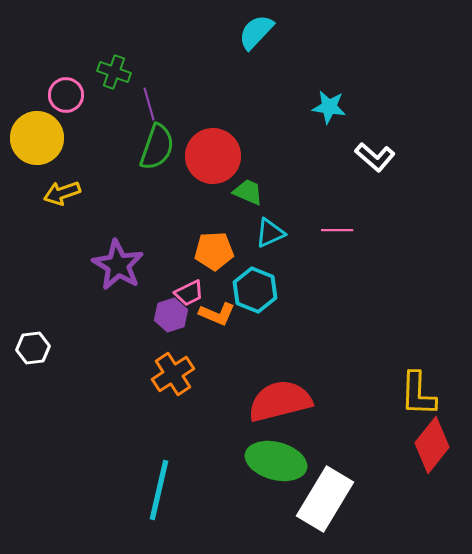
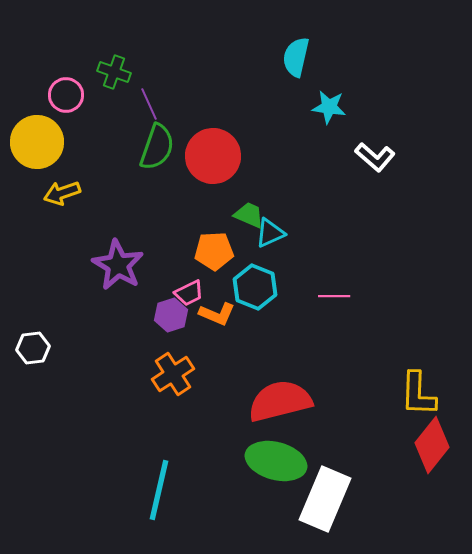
cyan semicircle: moved 40 px right, 25 px down; rotated 30 degrees counterclockwise
purple line: rotated 8 degrees counterclockwise
yellow circle: moved 4 px down
green trapezoid: moved 1 px right, 23 px down
pink line: moved 3 px left, 66 px down
cyan hexagon: moved 3 px up
white rectangle: rotated 8 degrees counterclockwise
